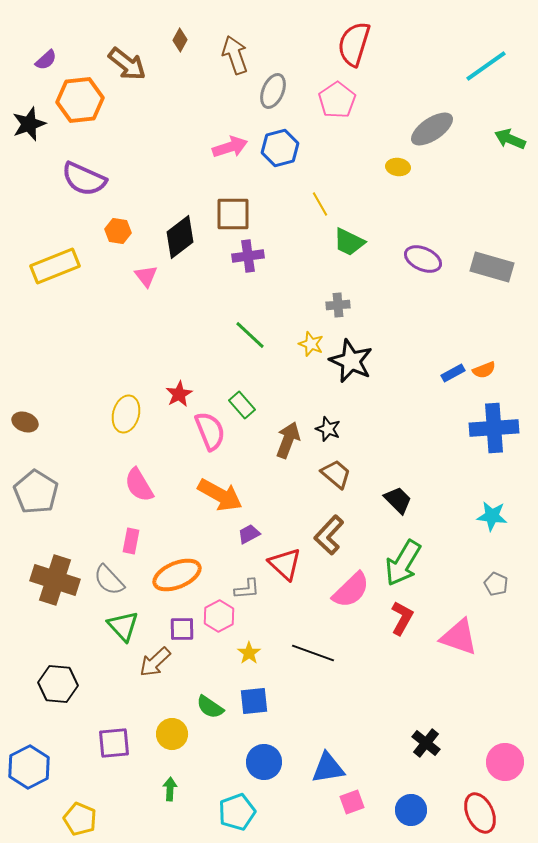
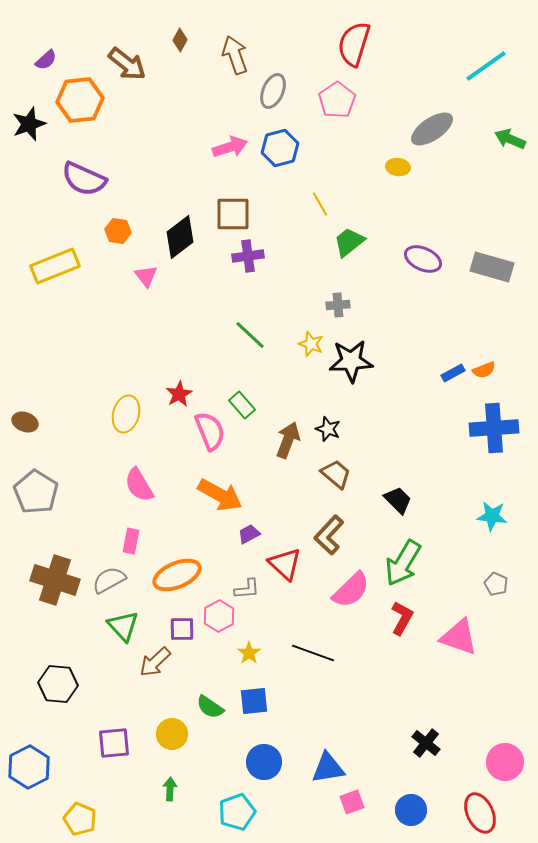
green trapezoid at (349, 242): rotated 116 degrees clockwise
black star at (351, 361): rotated 27 degrees counterclockwise
gray semicircle at (109, 580): rotated 104 degrees clockwise
